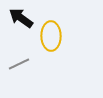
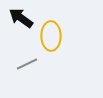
gray line: moved 8 px right
